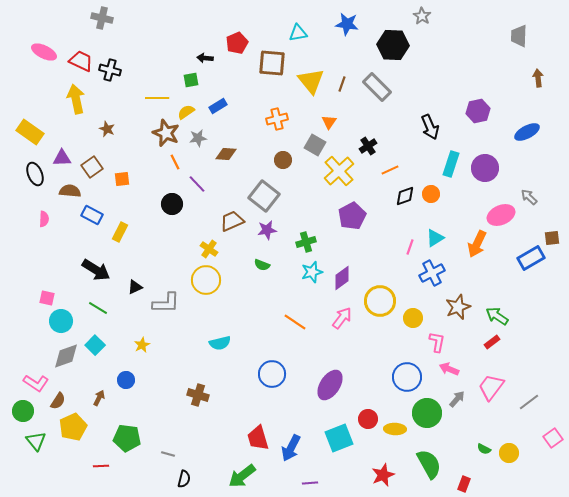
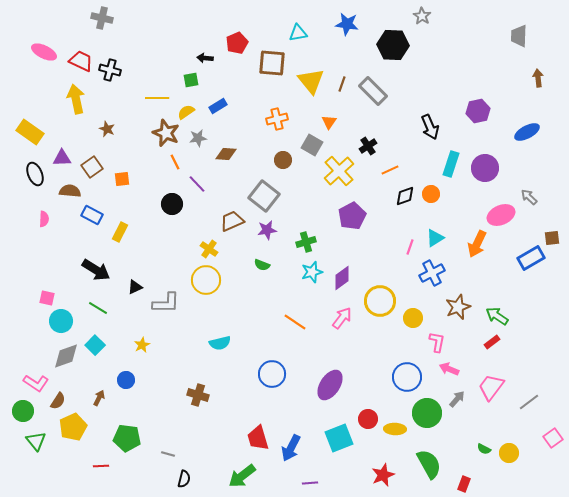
gray rectangle at (377, 87): moved 4 px left, 4 px down
gray square at (315, 145): moved 3 px left
